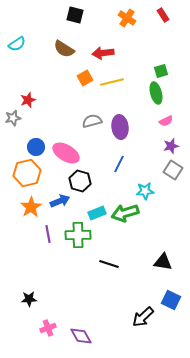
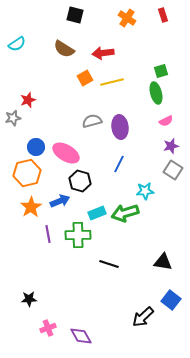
red rectangle: rotated 16 degrees clockwise
blue square: rotated 12 degrees clockwise
